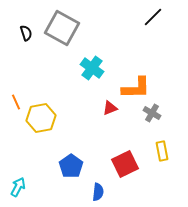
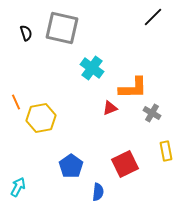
gray square: rotated 16 degrees counterclockwise
orange L-shape: moved 3 px left
yellow rectangle: moved 4 px right
